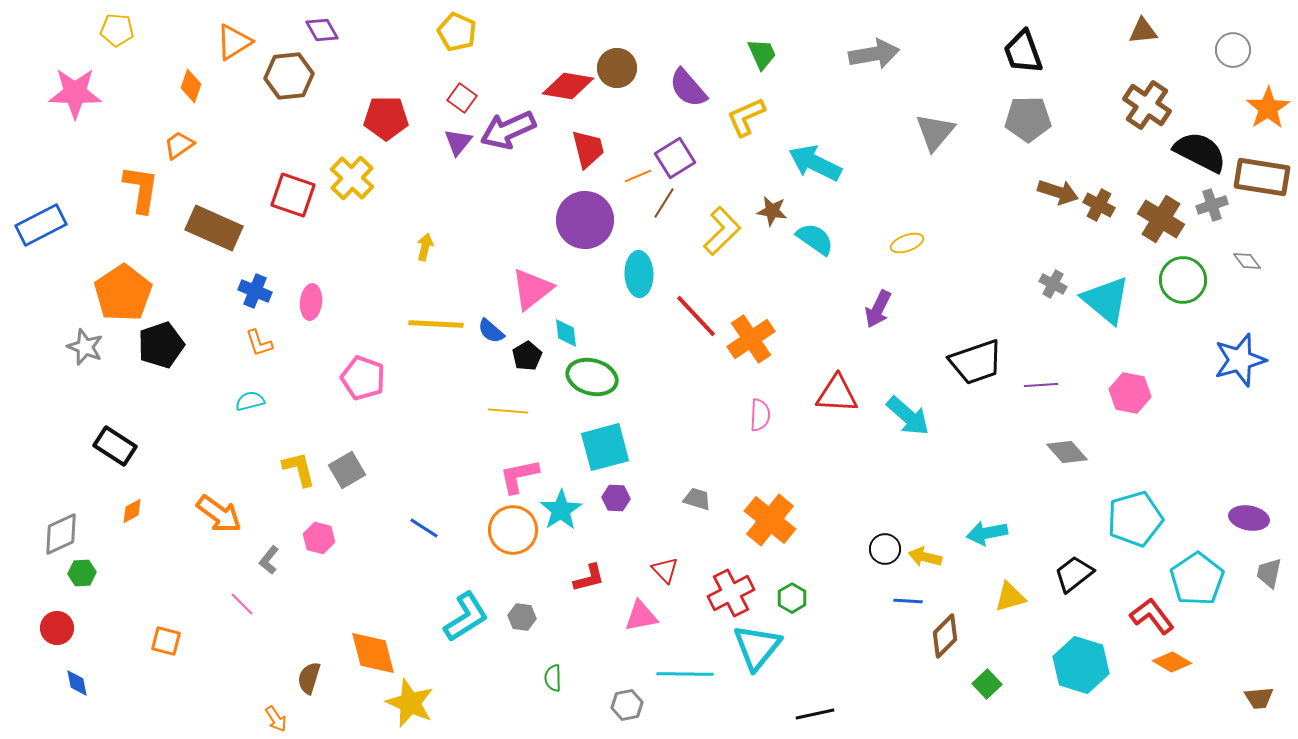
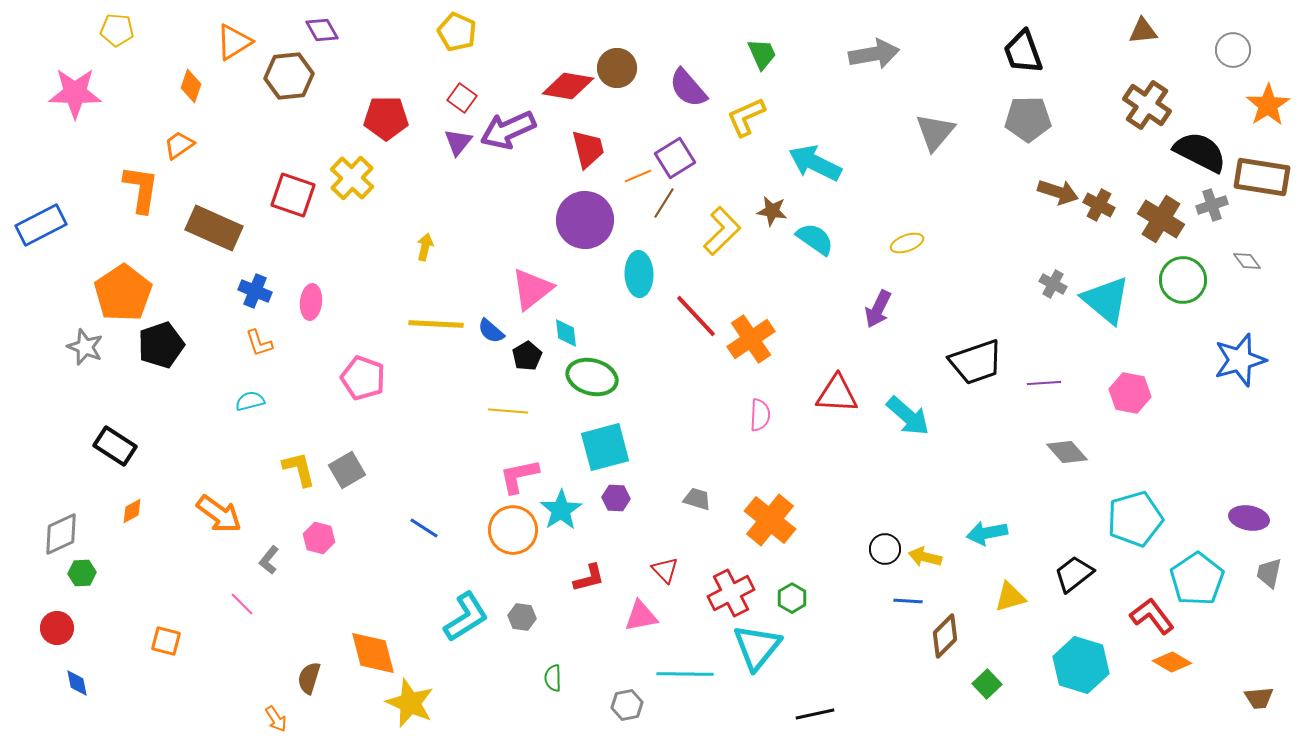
orange star at (1268, 108): moved 3 px up
purple line at (1041, 385): moved 3 px right, 2 px up
